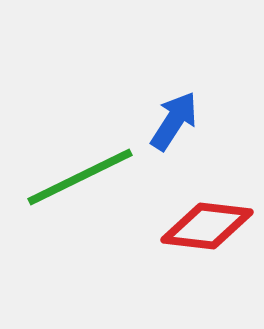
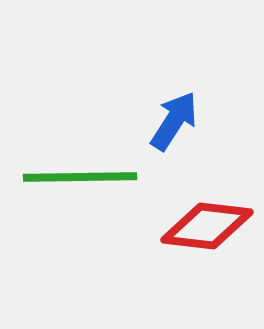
green line: rotated 25 degrees clockwise
